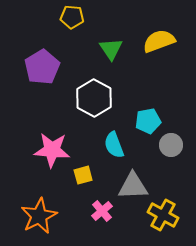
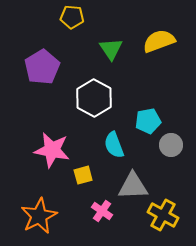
pink star: rotated 6 degrees clockwise
pink cross: rotated 15 degrees counterclockwise
